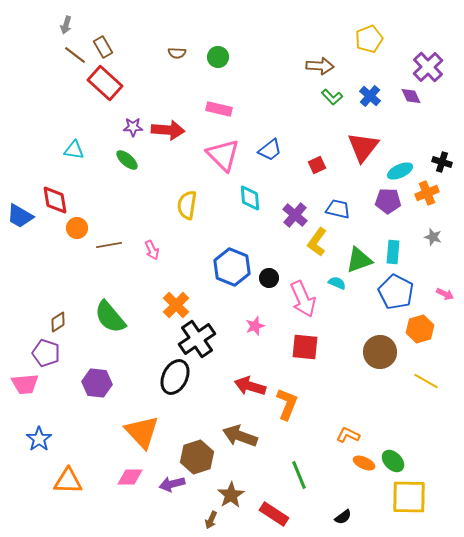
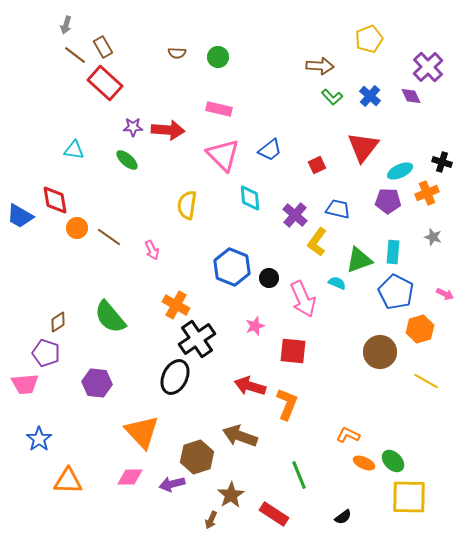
brown line at (109, 245): moved 8 px up; rotated 45 degrees clockwise
orange cross at (176, 305): rotated 16 degrees counterclockwise
red square at (305, 347): moved 12 px left, 4 px down
